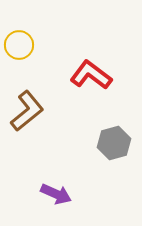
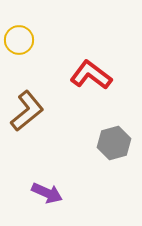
yellow circle: moved 5 px up
purple arrow: moved 9 px left, 1 px up
